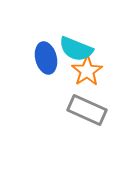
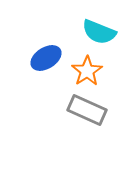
cyan semicircle: moved 23 px right, 17 px up
blue ellipse: rotated 72 degrees clockwise
